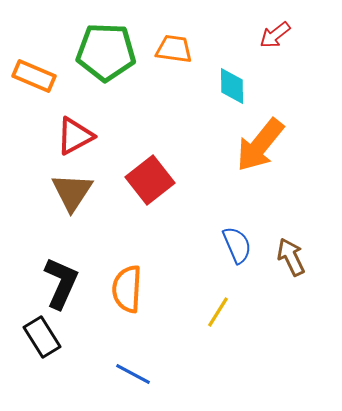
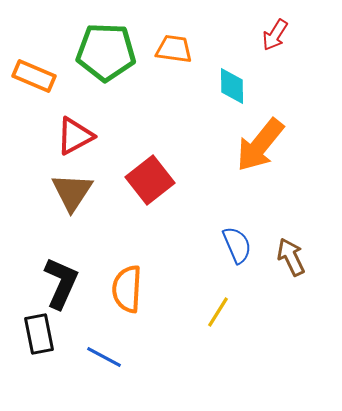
red arrow: rotated 20 degrees counterclockwise
black rectangle: moved 3 px left, 3 px up; rotated 21 degrees clockwise
blue line: moved 29 px left, 17 px up
